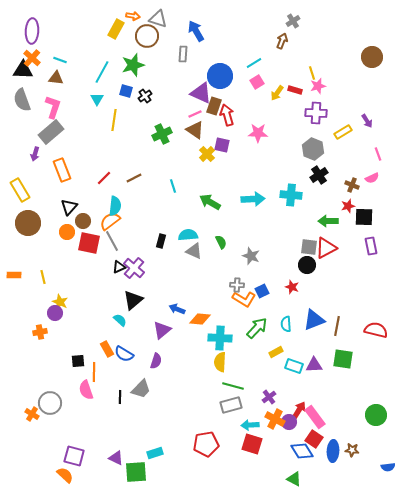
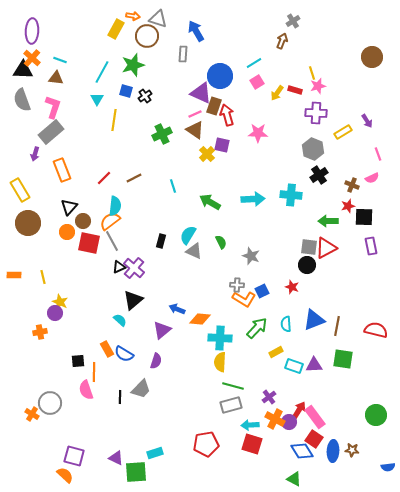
cyan semicircle at (188, 235): rotated 54 degrees counterclockwise
